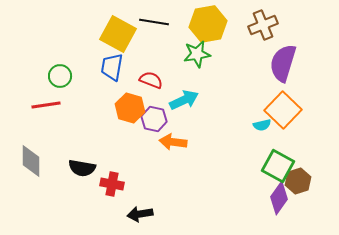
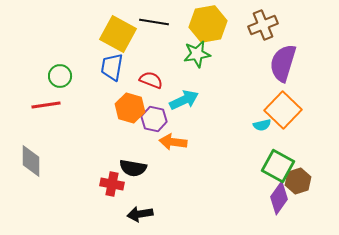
black semicircle: moved 51 px right
